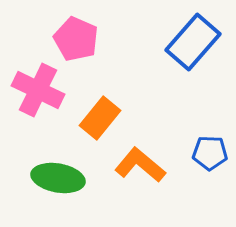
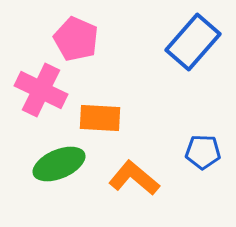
pink cross: moved 3 px right
orange rectangle: rotated 54 degrees clockwise
blue pentagon: moved 7 px left, 1 px up
orange L-shape: moved 6 px left, 13 px down
green ellipse: moved 1 px right, 14 px up; rotated 33 degrees counterclockwise
